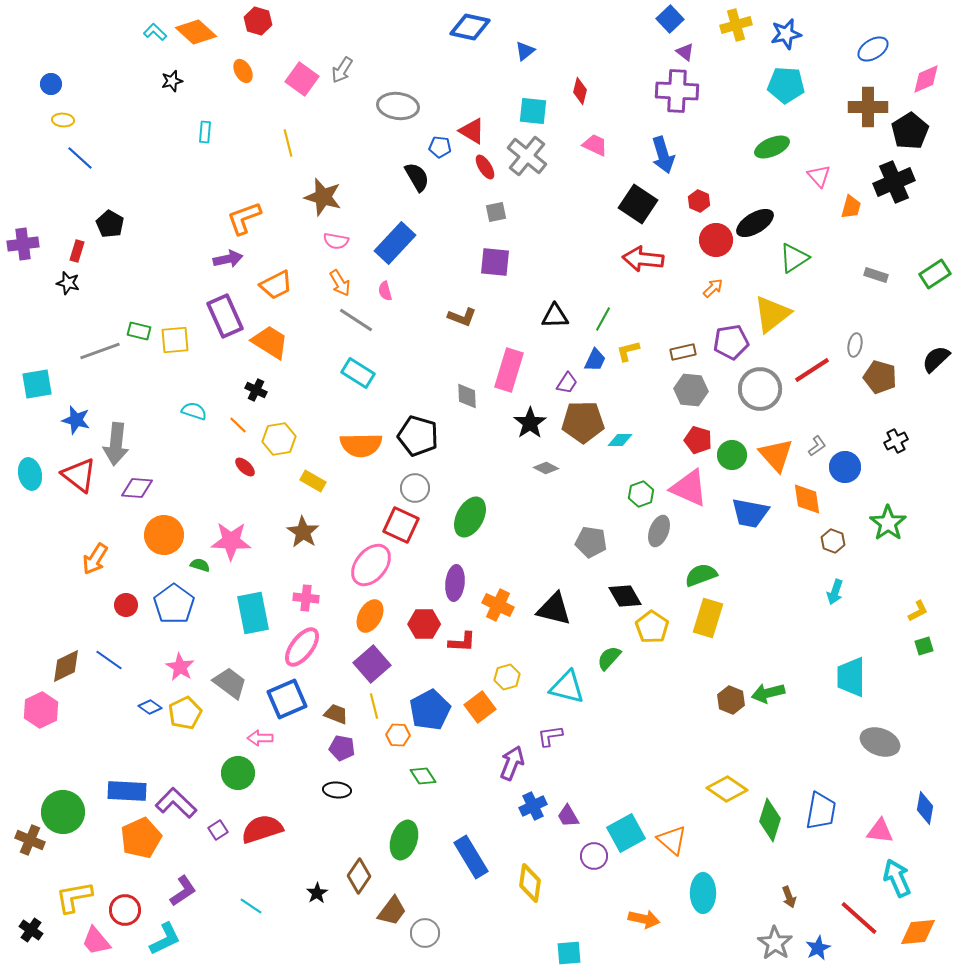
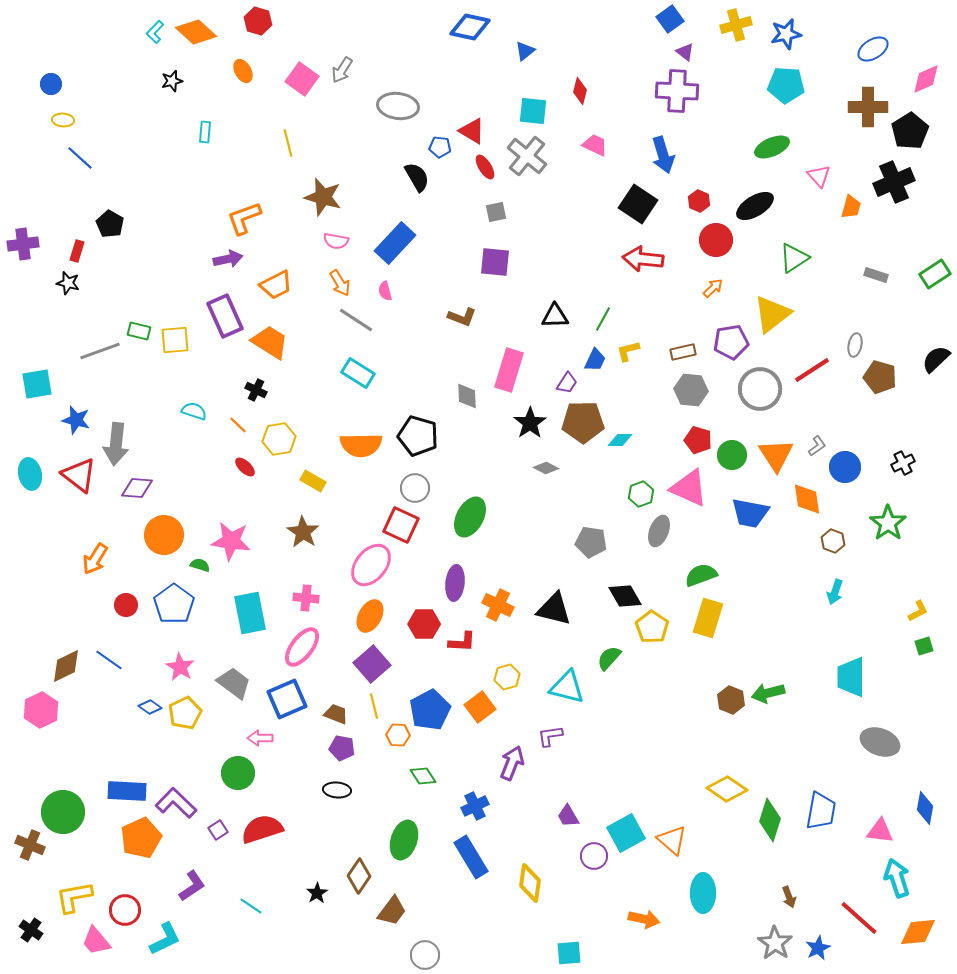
blue square at (670, 19): rotated 8 degrees clockwise
cyan L-shape at (155, 32): rotated 90 degrees counterclockwise
black ellipse at (755, 223): moved 17 px up
black cross at (896, 441): moved 7 px right, 22 px down
orange triangle at (776, 455): rotated 9 degrees clockwise
pink star at (231, 541): rotated 6 degrees clockwise
cyan rectangle at (253, 613): moved 3 px left
gray trapezoid at (230, 683): moved 4 px right
blue cross at (533, 806): moved 58 px left
brown cross at (30, 840): moved 5 px down
cyan arrow at (897, 878): rotated 6 degrees clockwise
purple L-shape at (183, 891): moved 9 px right, 5 px up
gray circle at (425, 933): moved 22 px down
